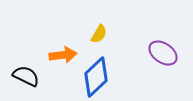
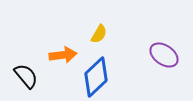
purple ellipse: moved 1 px right, 2 px down
black semicircle: rotated 24 degrees clockwise
